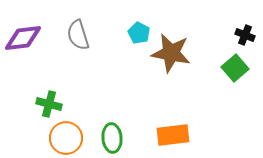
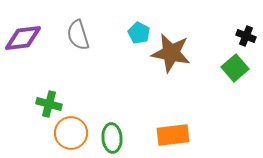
black cross: moved 1 px right, 1 px down
orange circle: moved 5 px right, 5 px up
